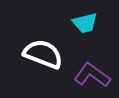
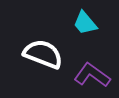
cyan trapezoid: rotated 64 degrees clockwise
